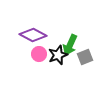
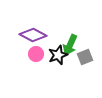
pink circle: moved 3 px left
